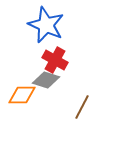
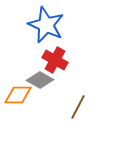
gray diamond: moved 6 px left; rotated 12 degrees clockwise
orange diamond: moved 4 px left
brown line: moved 4 px left
